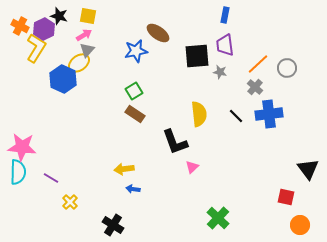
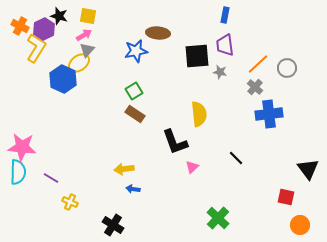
brown ellipse: rotated 30 degrees counterclockwise
black line: moved 42 px down
yellow cross: rotated 21 degrees counterclockwise
